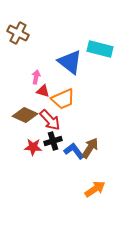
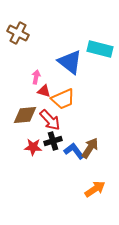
red triangle: moved 1 px right
brown diamond: rotated 30 degrees counterclockwise
